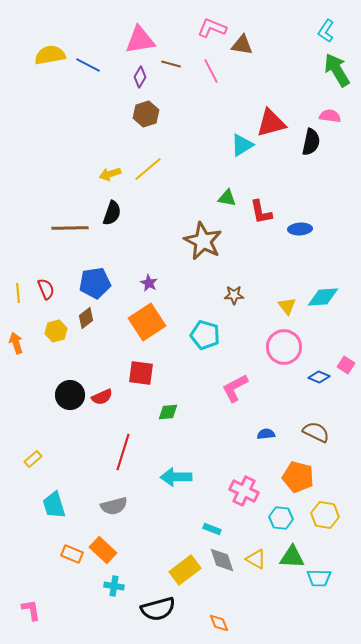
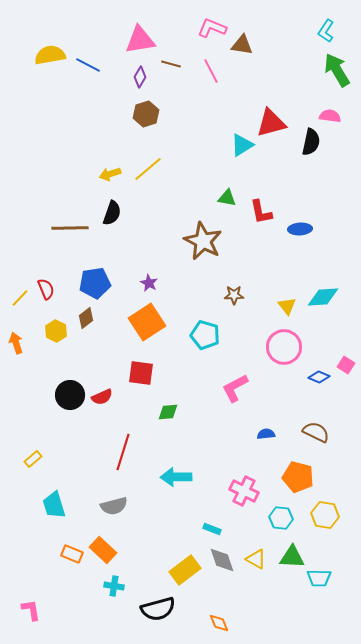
yellow line at (18, 293): moved 2 px right, 5 px down; rotated 48 degrees clockwise
yellow hexagon at (56, 331): rotated 20 degrees counterclockwise
